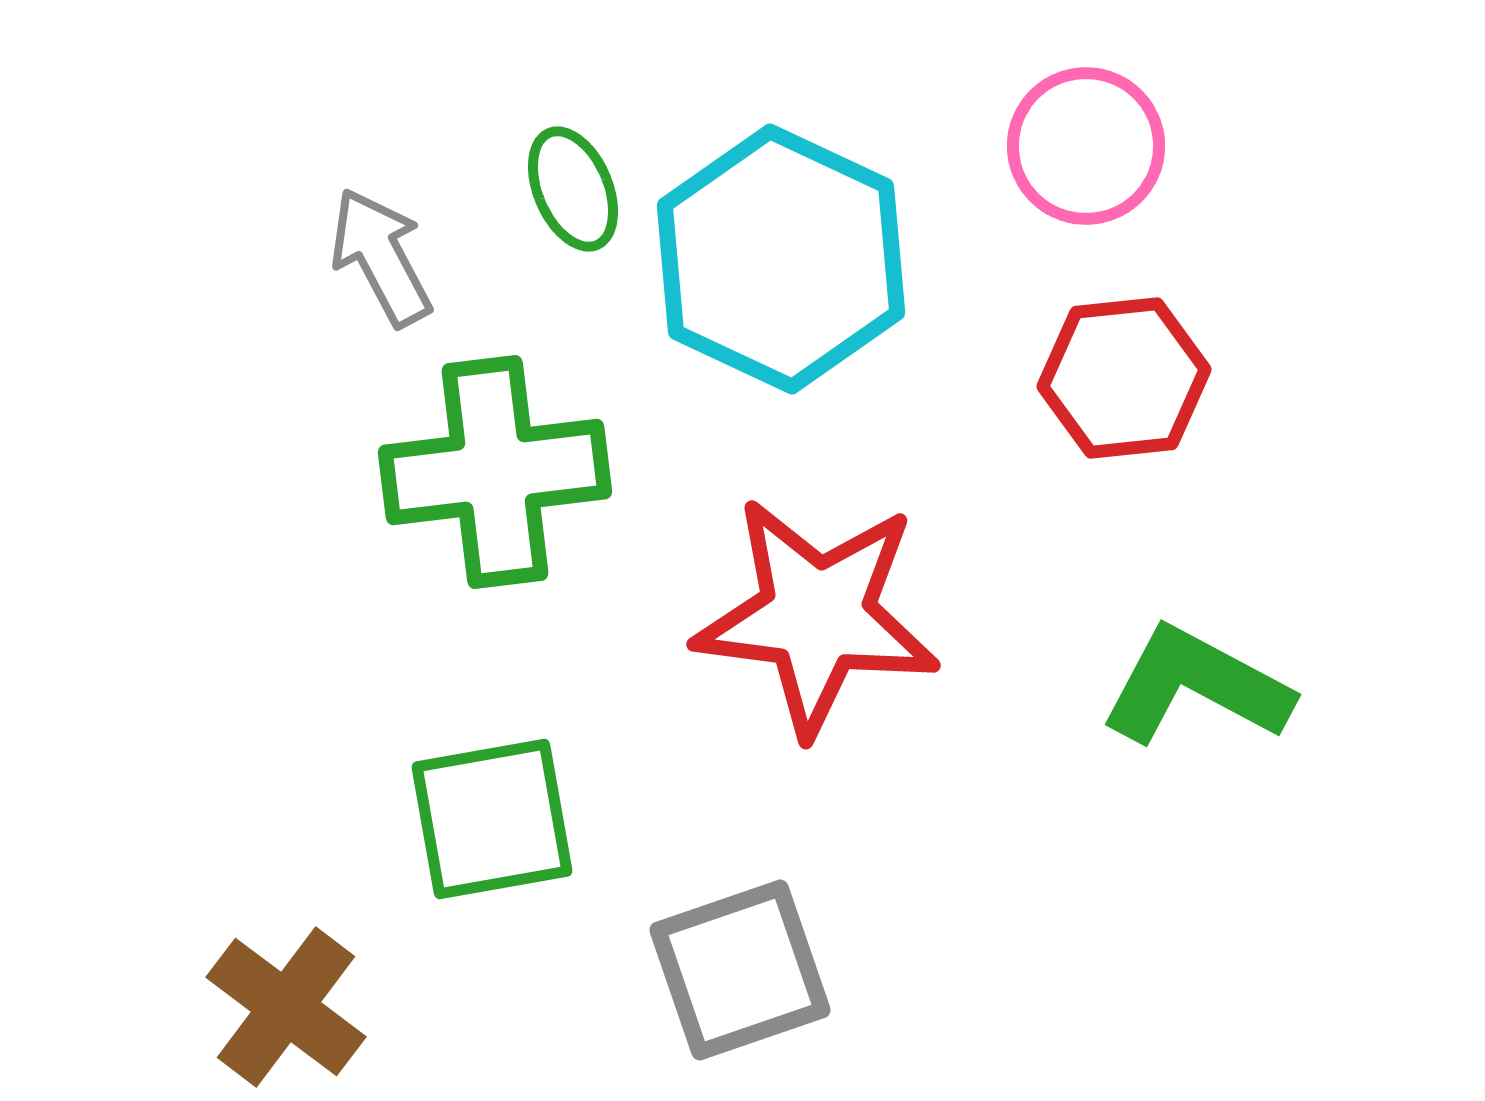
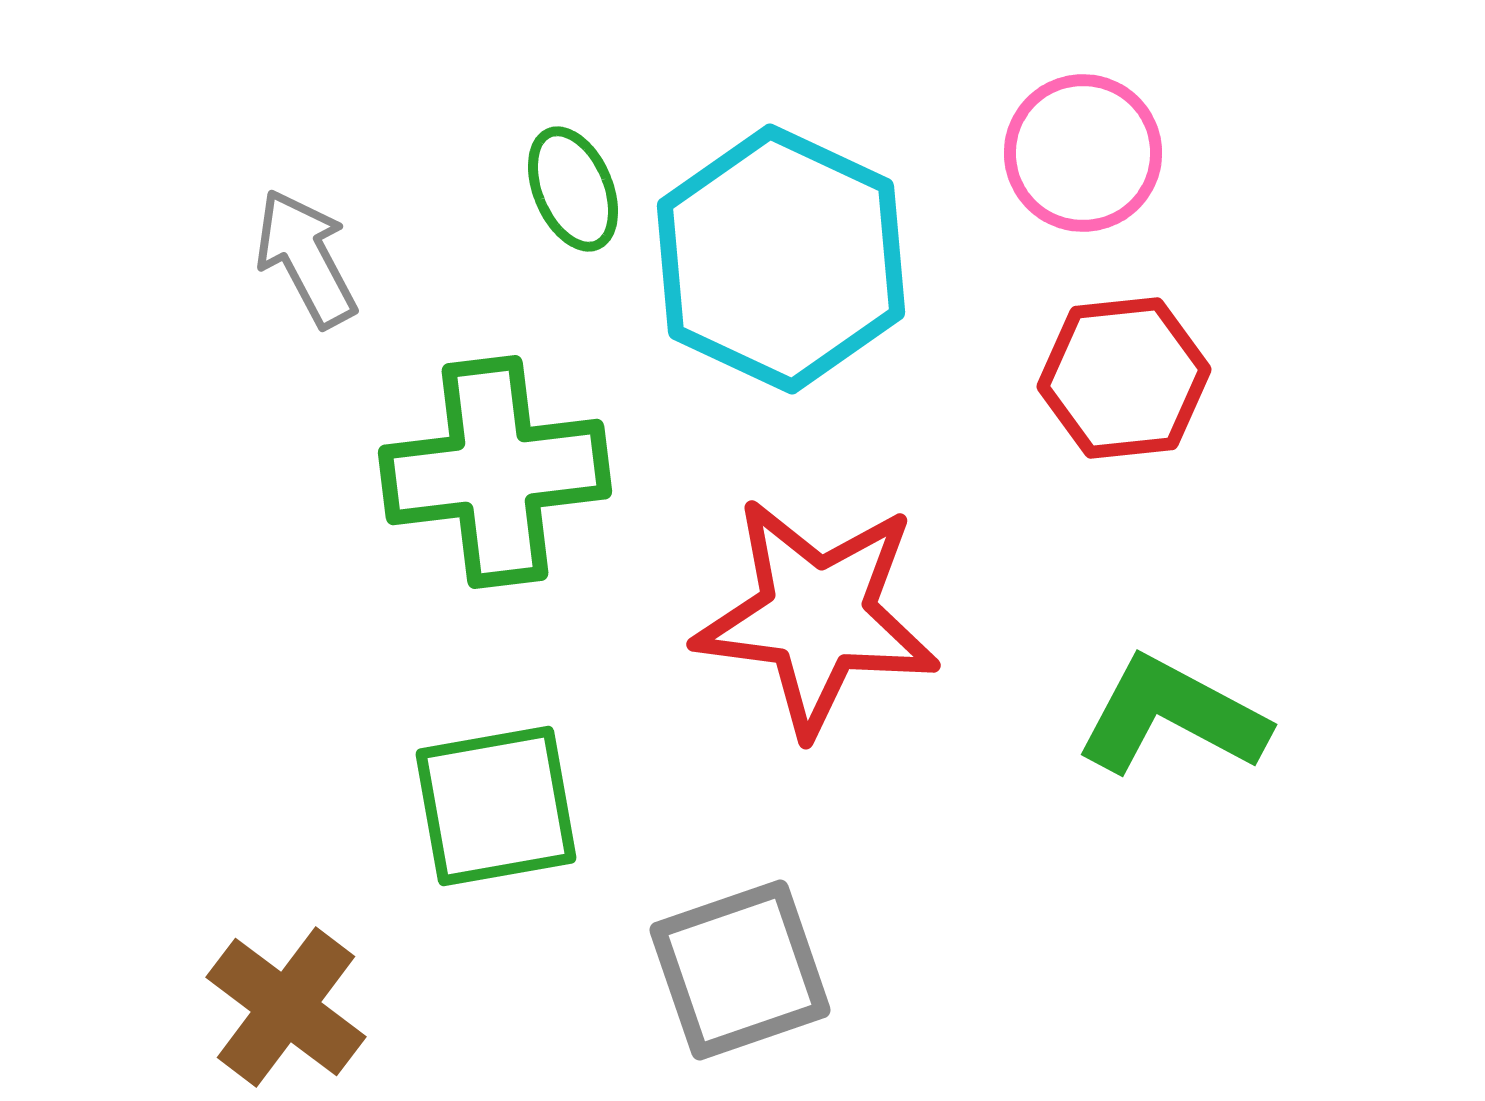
pink circle: moved 3 px left, 7 px down
gray arrow: moved 75 px left, 1 px down
green L-shape: moved 24 px left, 30 px down
green square: moved 4 px right, 13 px up
